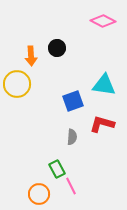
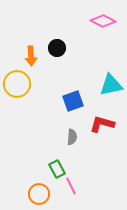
cyan triangle: moved 7 px right; rotated 20 degrees counterclockwise
